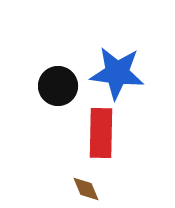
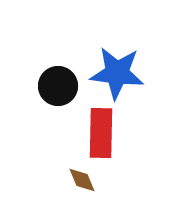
brown diamond: moved 4 px left, 9 px up
